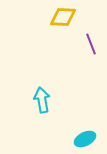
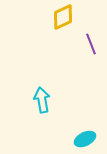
yellow diamond: rotated 28 degrees counterclockwise
